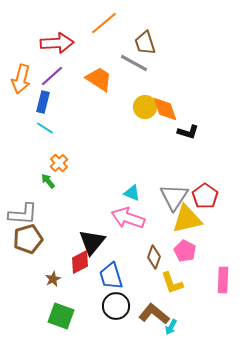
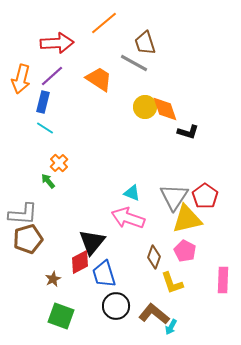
blue trapezoid: moved 7 px left, 2 px up
